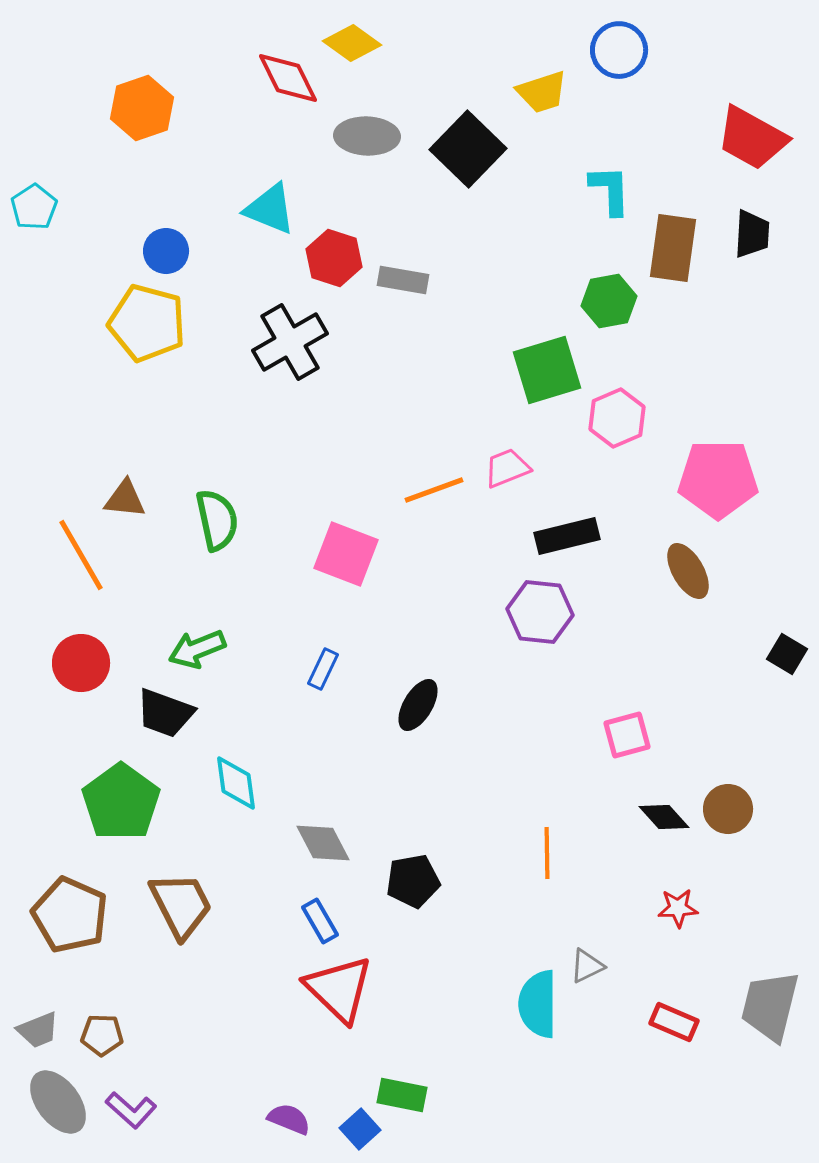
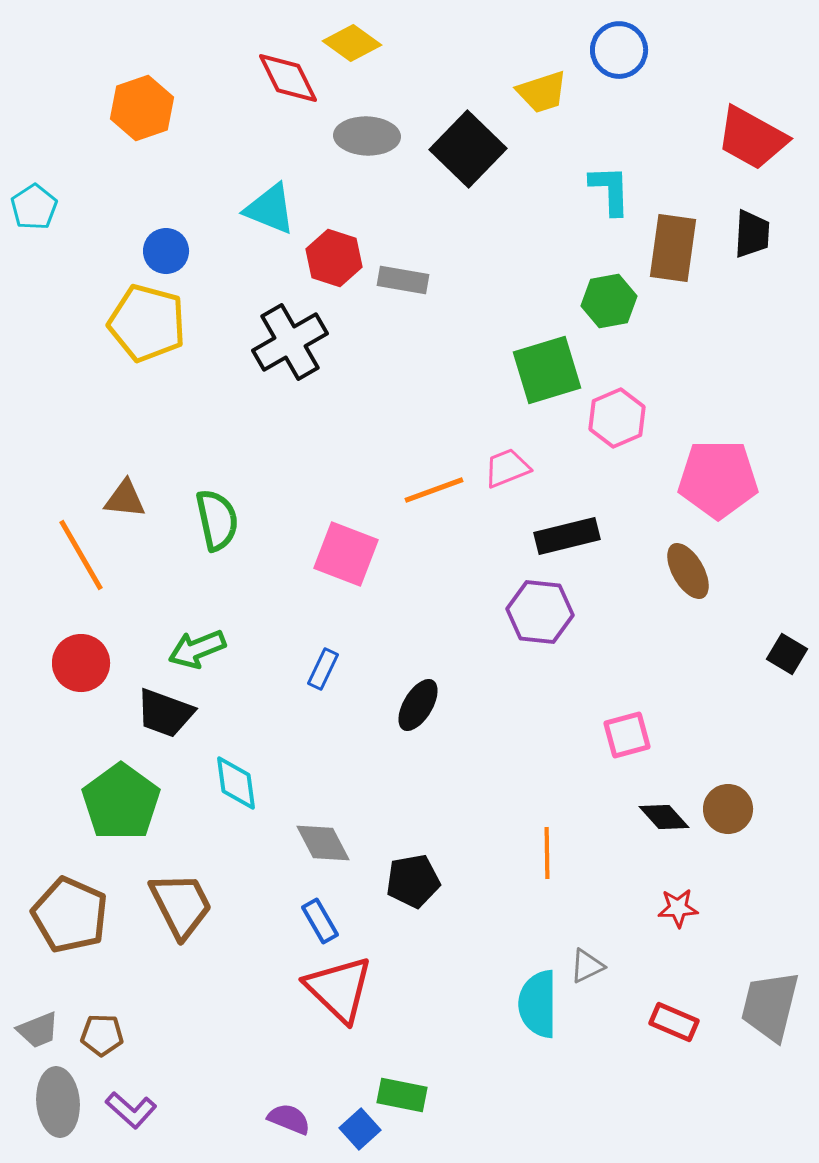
gray ellipse at (58, 1102): rotated 32 degrees clockwise
